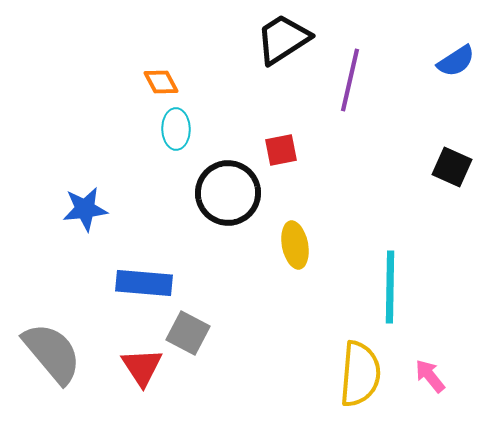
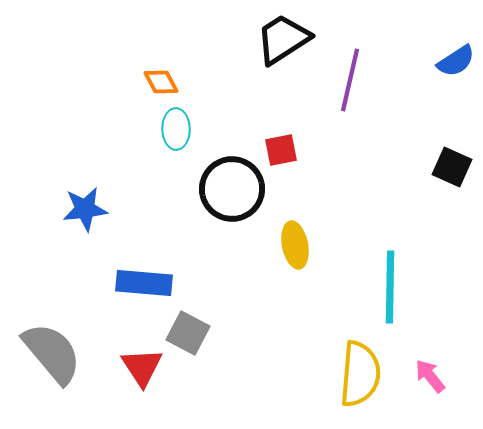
black circle: moved 4 px right, 4 px up
